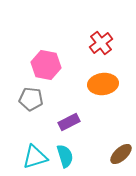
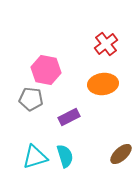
red cross: moved 5 px right, 1 px down
pink hexagon: moved 5 px down
purple rectangle: moved 5 px up
